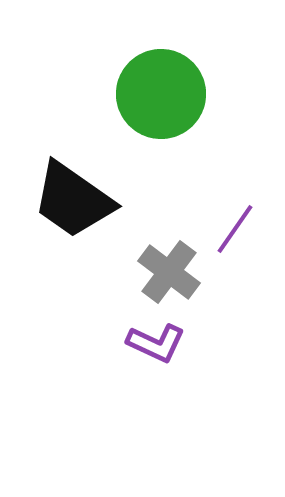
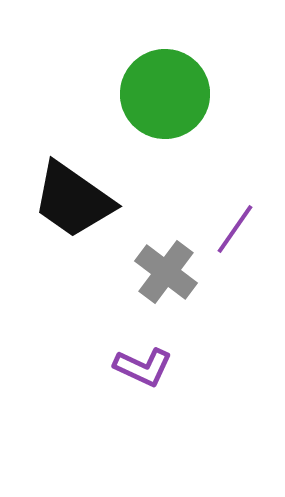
green circle: moved 4 px right
gray cross: moved 3 px left
purple L-shape: moved 13 px left, 24 px down
